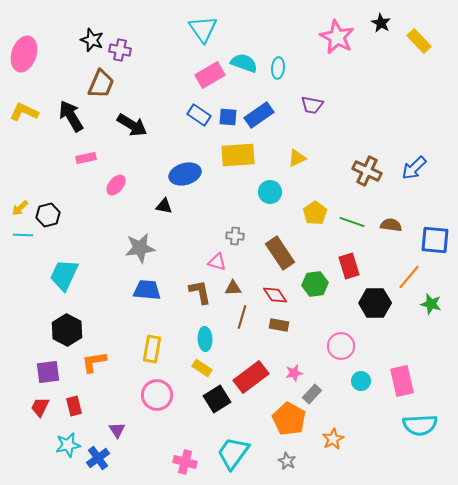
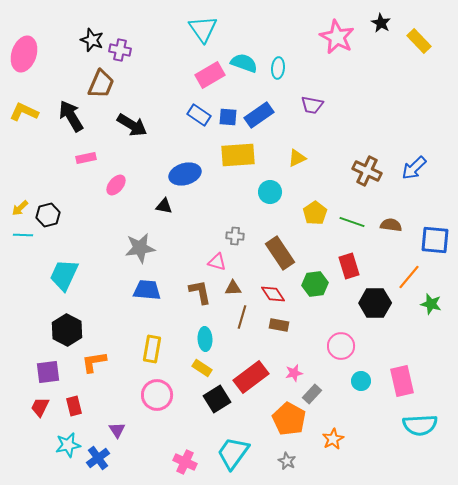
red diamond at (275, 295): moved 2 px left, 1 px up
pink cross at (185, 462): rotated 10 degrees clockwise
